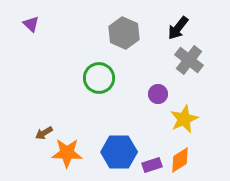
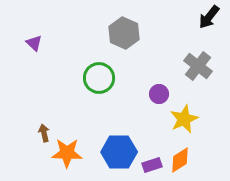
purple triangle: moved 3 px right, 19 px down
black arrow: moved 31 px right, 11 px up
gray cross: moved 9 px right, 6 px down
purple circle: moved 1 px right
brown arrow: rotated 108 degrees clockwise
